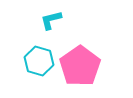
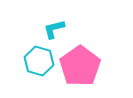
cyan L-shape: moved 3 px right, 9 px down
